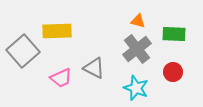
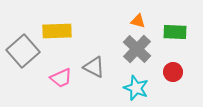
green rectangle: moved 1 px right, 2 px up
gray cross: rotated 8 degrees counterclockwise
gray triangle: moved 1 px up
